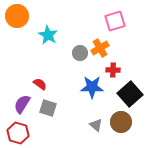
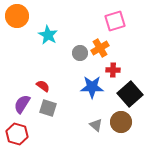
red semicircle: moved 3 px right, 2 px down
red hexagon: moved 1 px left, 1 px down
